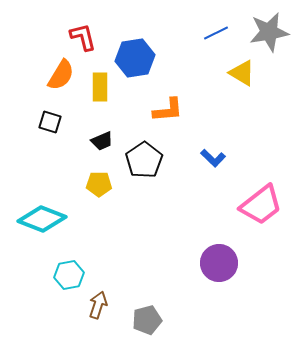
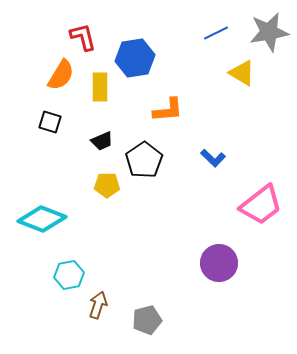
yellow pentagon: moved 8 px right, 1 px down
